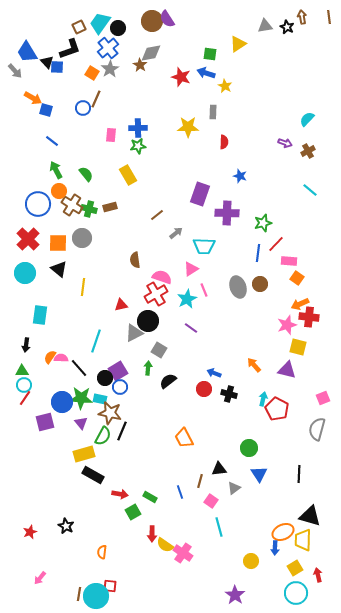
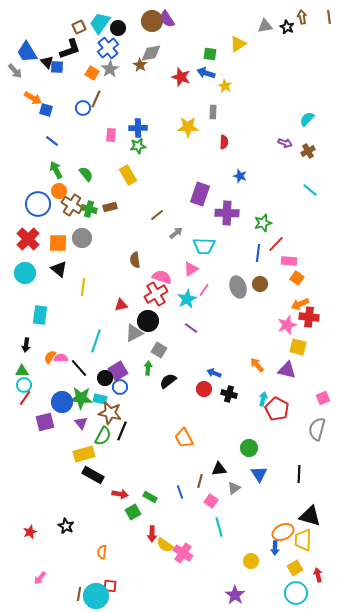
pink line at (204, 290): rotated 56 degrees clockwise
orange arrow at (254, 365): moved 3 px right
